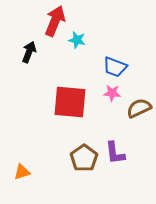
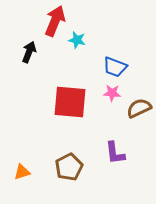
brown pentagon: moved 15 px left, 9 px down; rotated 8 degrees clockwise
